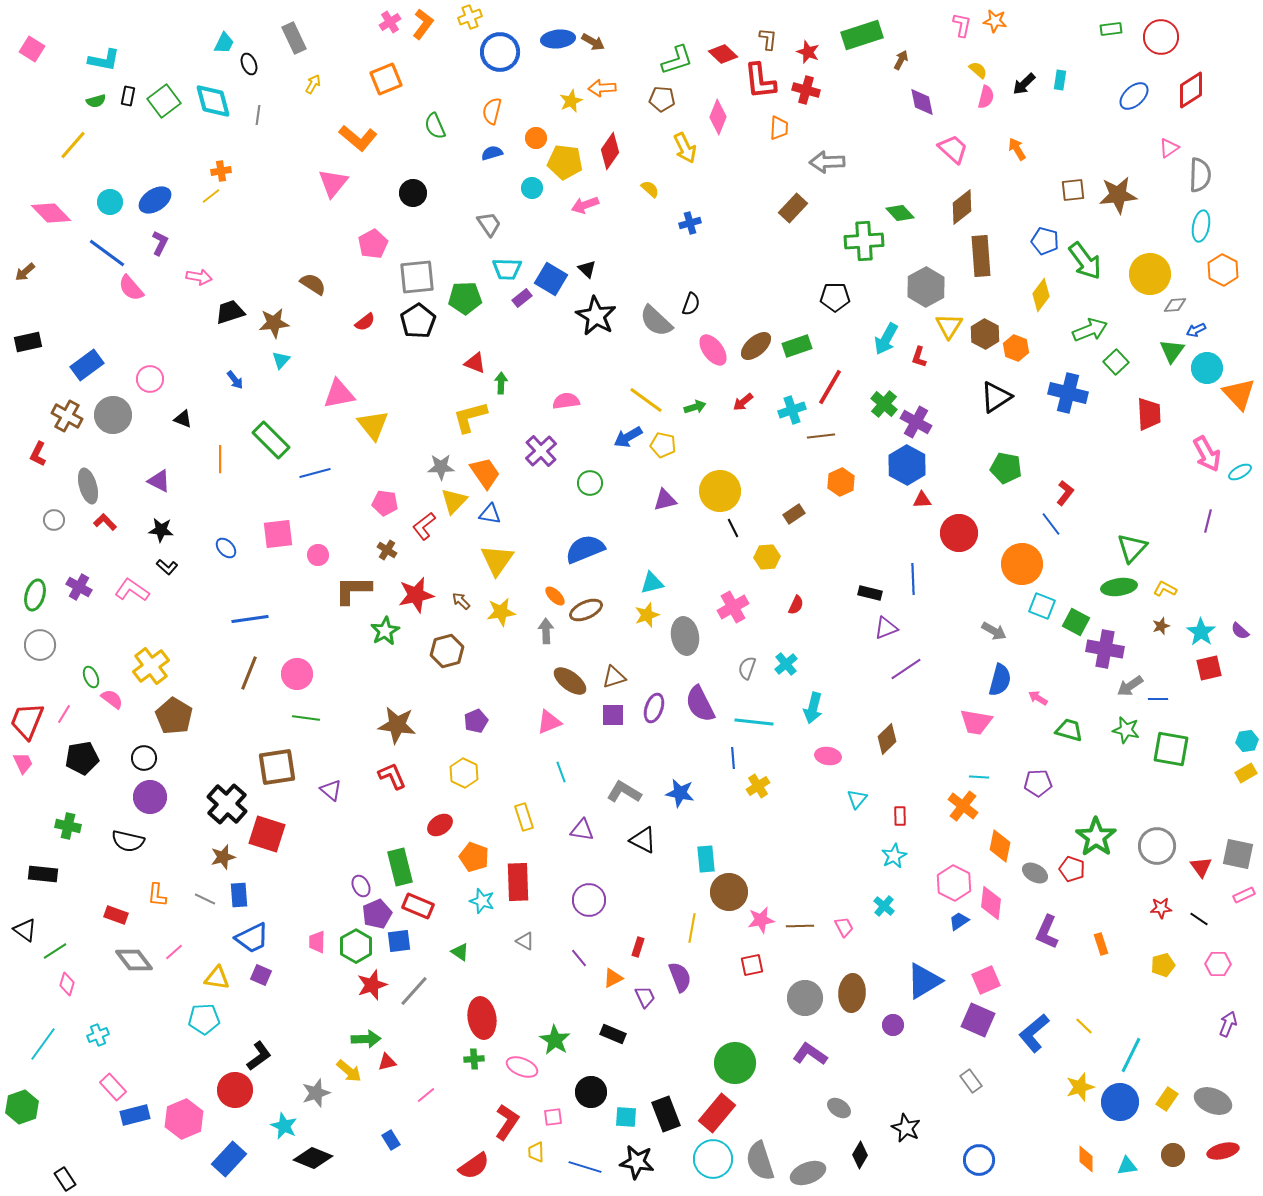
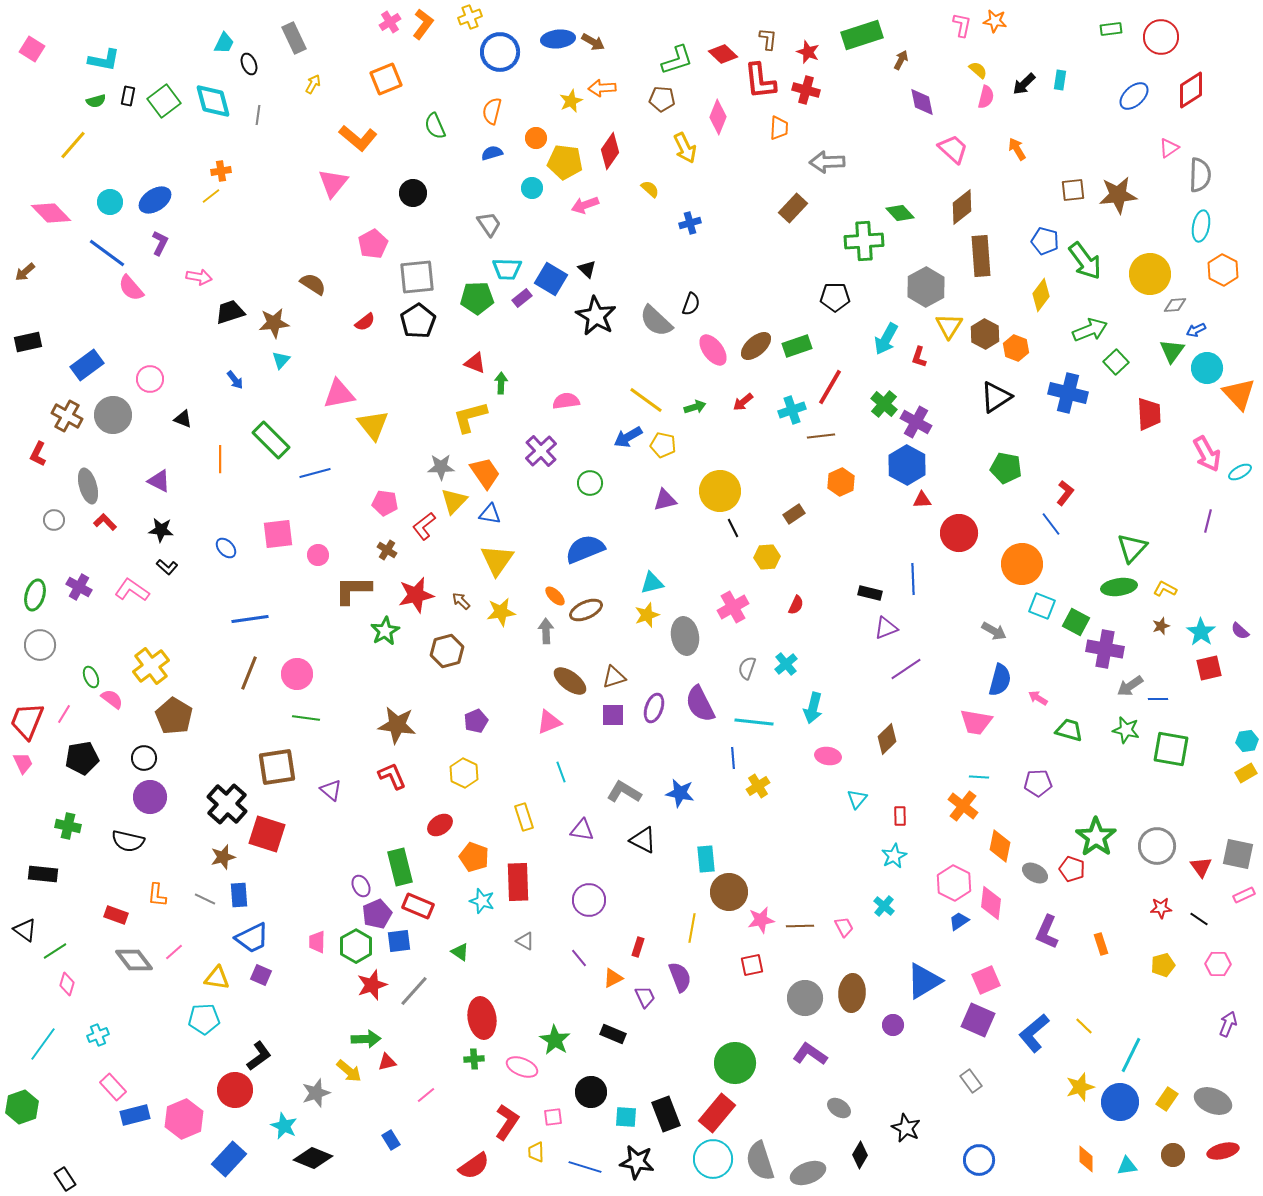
green pentagon at (465, 298): moved 12 px right
